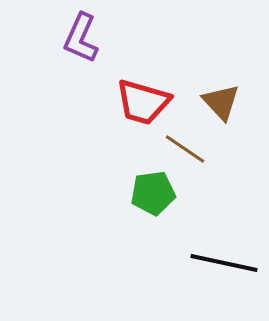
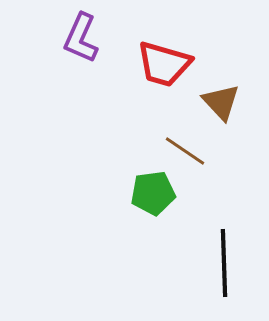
red trapezoid: moved 21 px right, 38 px up
brown line: moved 2 px down
black line: rotated 76 degrees clockwise
